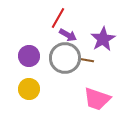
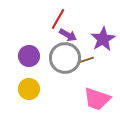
red line: moved 1 px down
brown line: rotated 28 degrees counterclockwise
